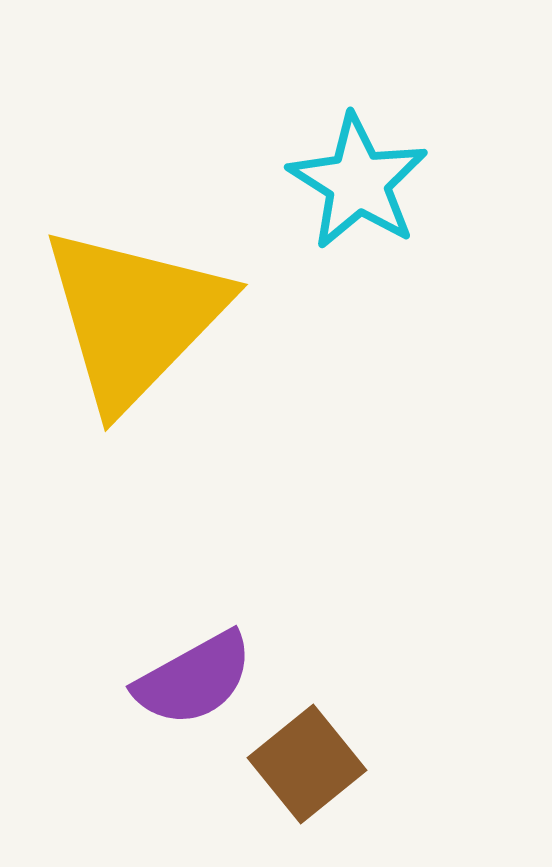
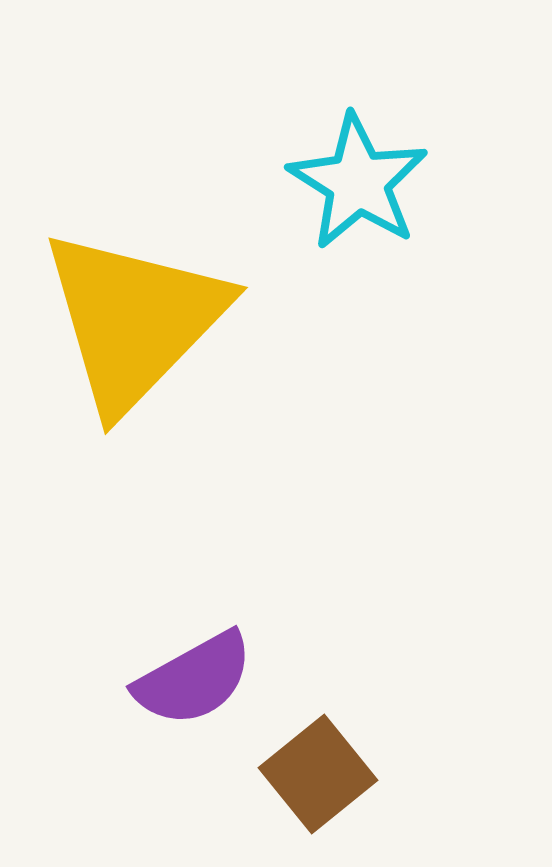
yellow triangle: moved 3 px down
brown square: moved 11 px right, 10 px down
